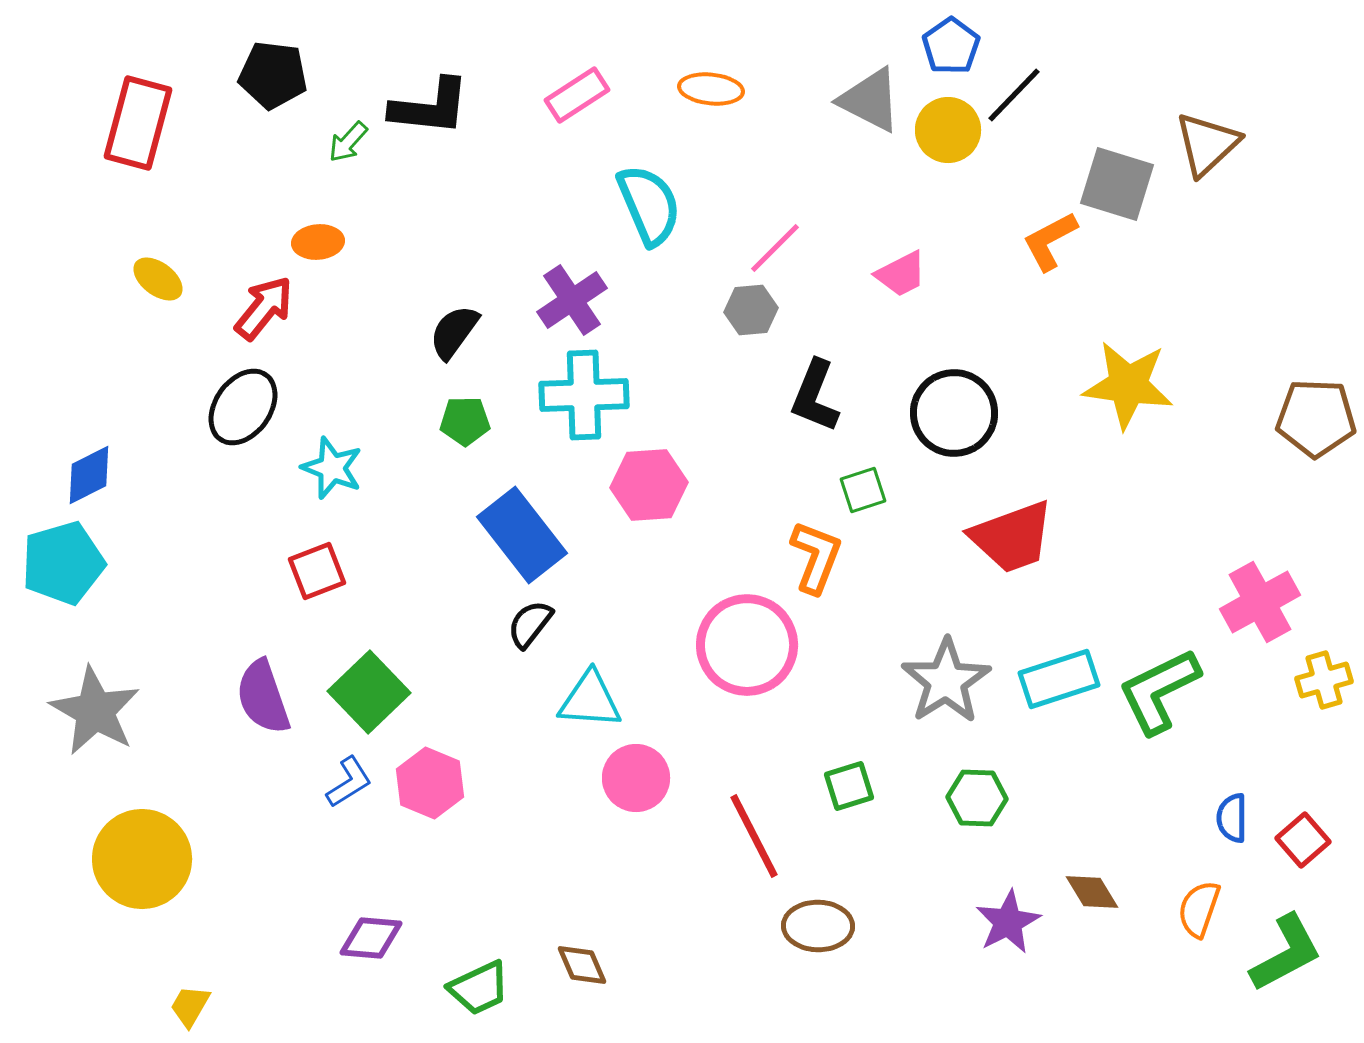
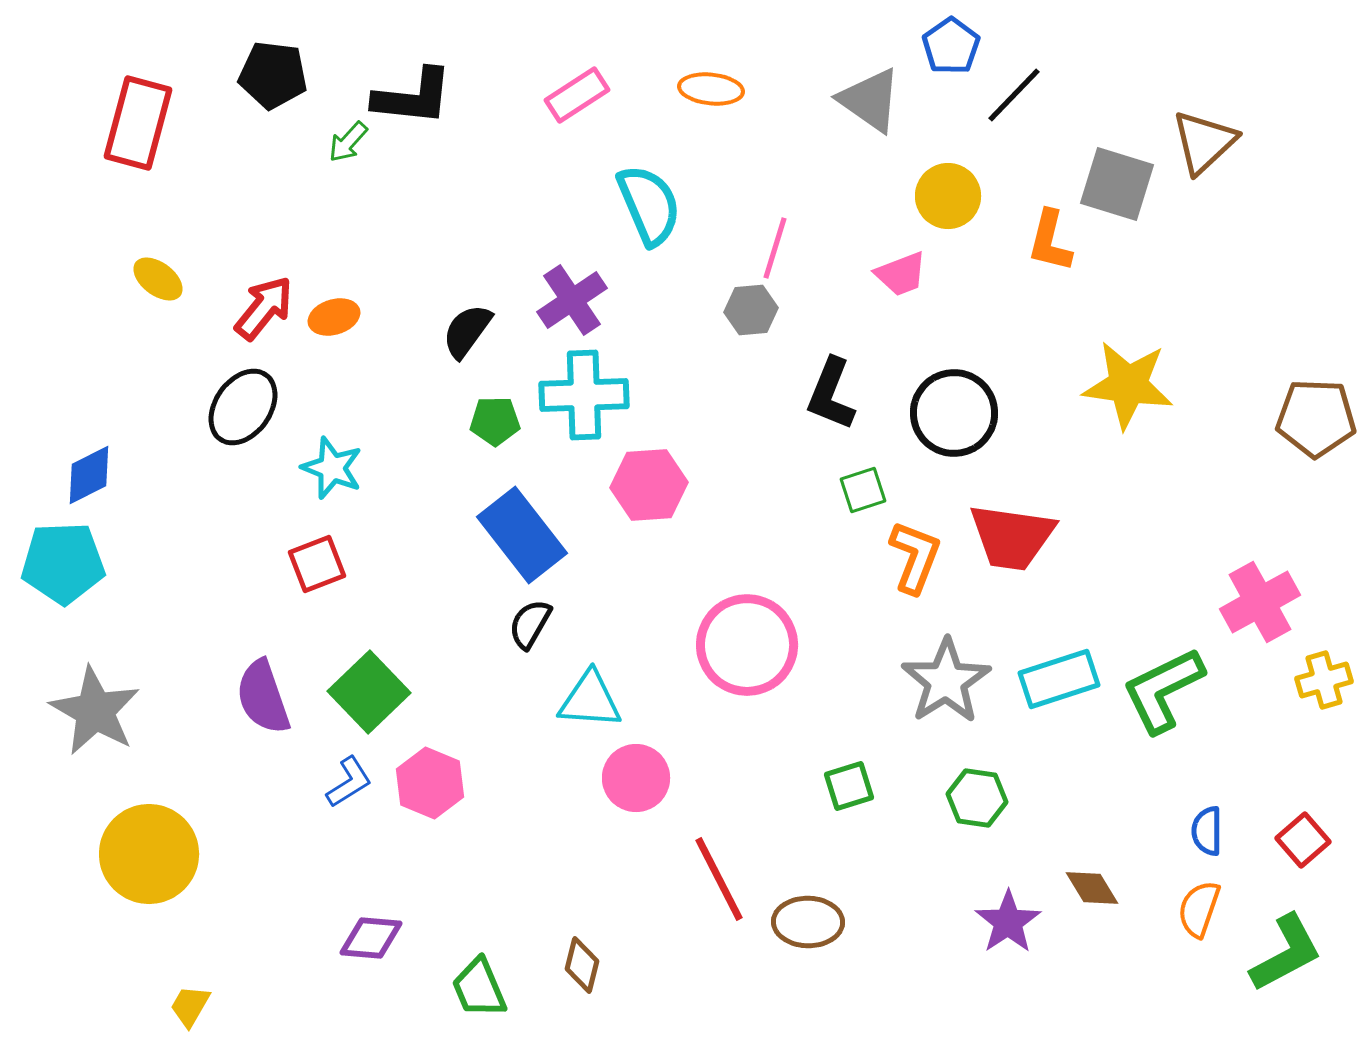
gray triangle at (870, 100): rotated 8 degrees clockwise
black L-shape at (430, 107): moved 17 px left, 10 px up
yellow circle at (948, 130): moved 66 px down
brown triangle at (1207, 144): moved 3 px left, 2 px up
orange L-shape at (1050, 241): rotated 48 degrees counterclockwise
orange ellipse at (318, 242): moved 16 px right, 75 px down; rotated 12 degrees counterclockwise
pink line at (775, 248): rotated 28 degrees counterclockwise
pink trapezoid at (901, 274): rotated 6 degrees clockwise
black semicircle at (454, 332): moved 13 px right, 1 px up
black L-shape at (815, 396): moved 16 px right, 2 px up
green pentagon at (465, 421): moved 30 px right
red trapezoid at (1012, 537): rotated 28 degrees clockwise
orange L-shape at (816, 557): moved 99 px right
cyan pentagon at (63, 563): rotated 14 degrees clockwise
red square at (317, 571): moved 7 px up
black semicircle at (530, 624): rotated 8 degrees counterclockwise
green L-shape at (1159, 691): moved 4 px right, 1 px up
green hexagon at (977, 798): rotated 6 degrees clockwise
blue semicircle at (1232, 818): moved 25 px left, 13 px down
red line at (754, 836): moved 35 px left, 43 px down
yellow circle at (142, 859): moved 7 px right, 5 px up
brown diamond at (1092, 892): moved 4 px up
purple star at (1008, 922): rotated 6 degrees counterclockwise
brown ellipse at (818, 926): moved 10 px left, 4 px up
brown diamond at (582, 965): rotated 38 degrees clockwise
green trapezoid at (479, 988): rotated 92 degrees clockwise
